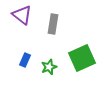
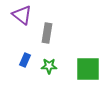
gray rectangle: moved 6 px left, 9 px down
green square: moved 6 px right, 11 px down; rotated 24 degrees clockwise
green star: moved 1 px up; rotated 21 degrees clockwise
